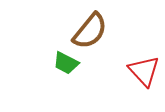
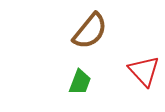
green trapezoid: moved 14 px right, 19 px down; rotated 96 degrees counterclockwise
